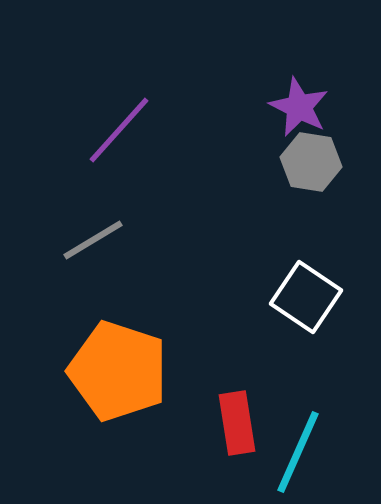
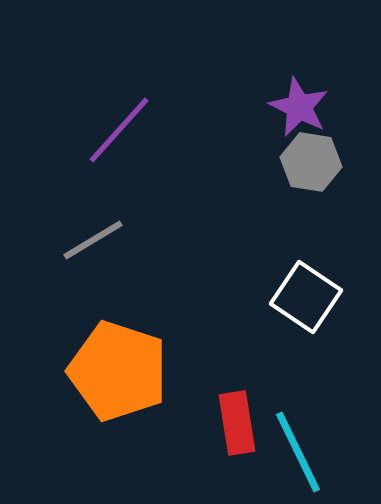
cyan line: rotated 50 degrees counterclockwise
